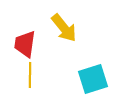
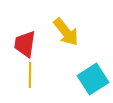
yellow arrow: moved 2 px right, 4 px down
cyan square: rotated 16 degrees counterclockwise
